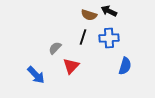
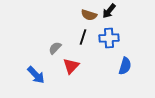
black arrow: rotated 77 degrees counterclockwise
